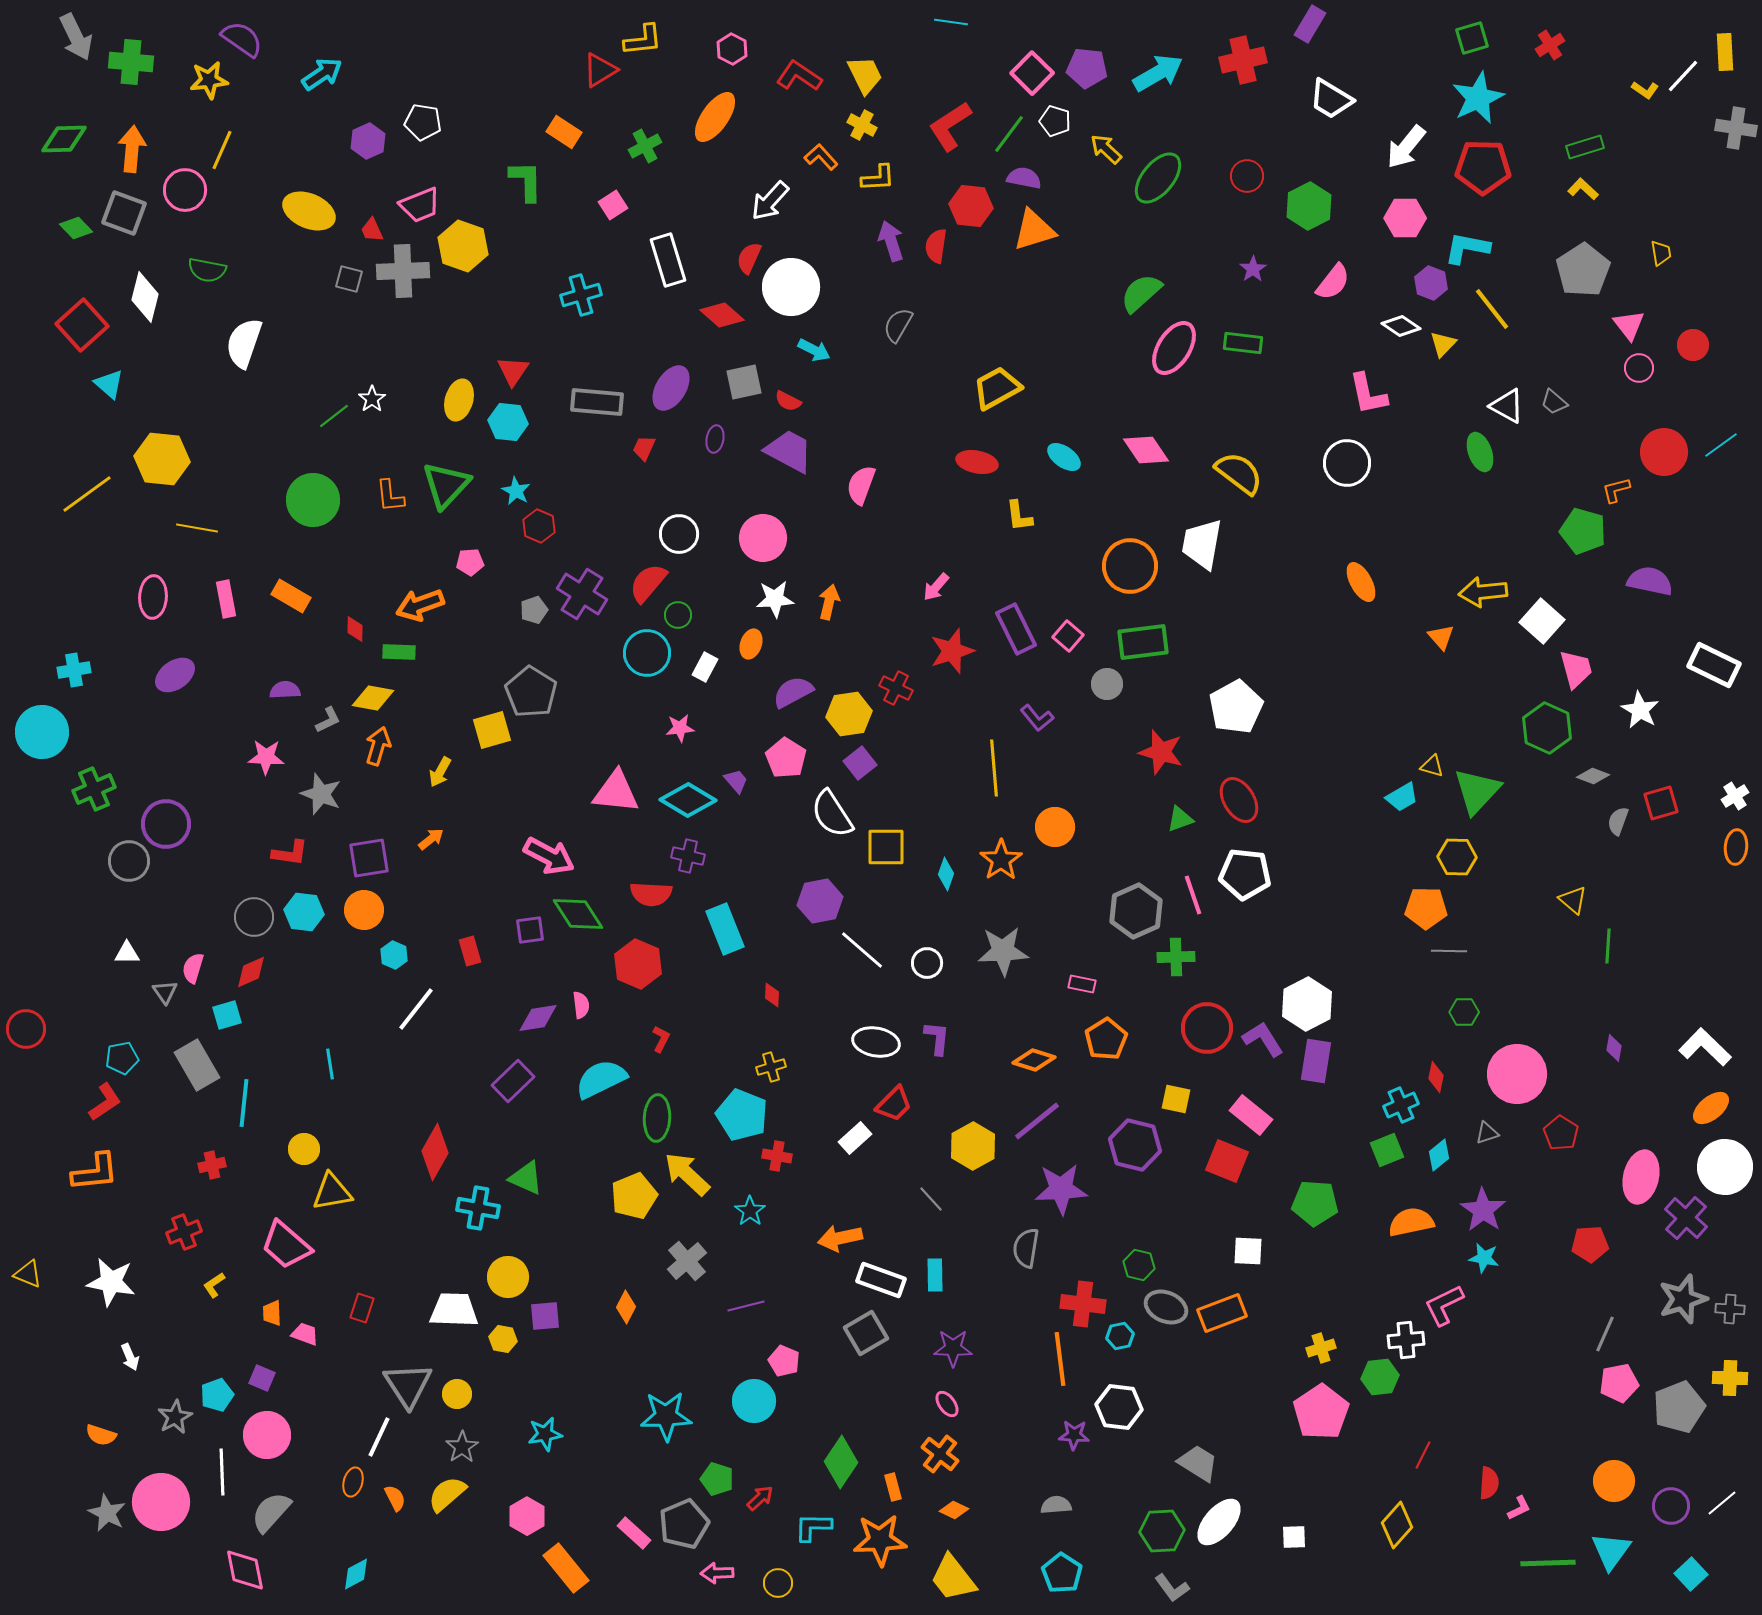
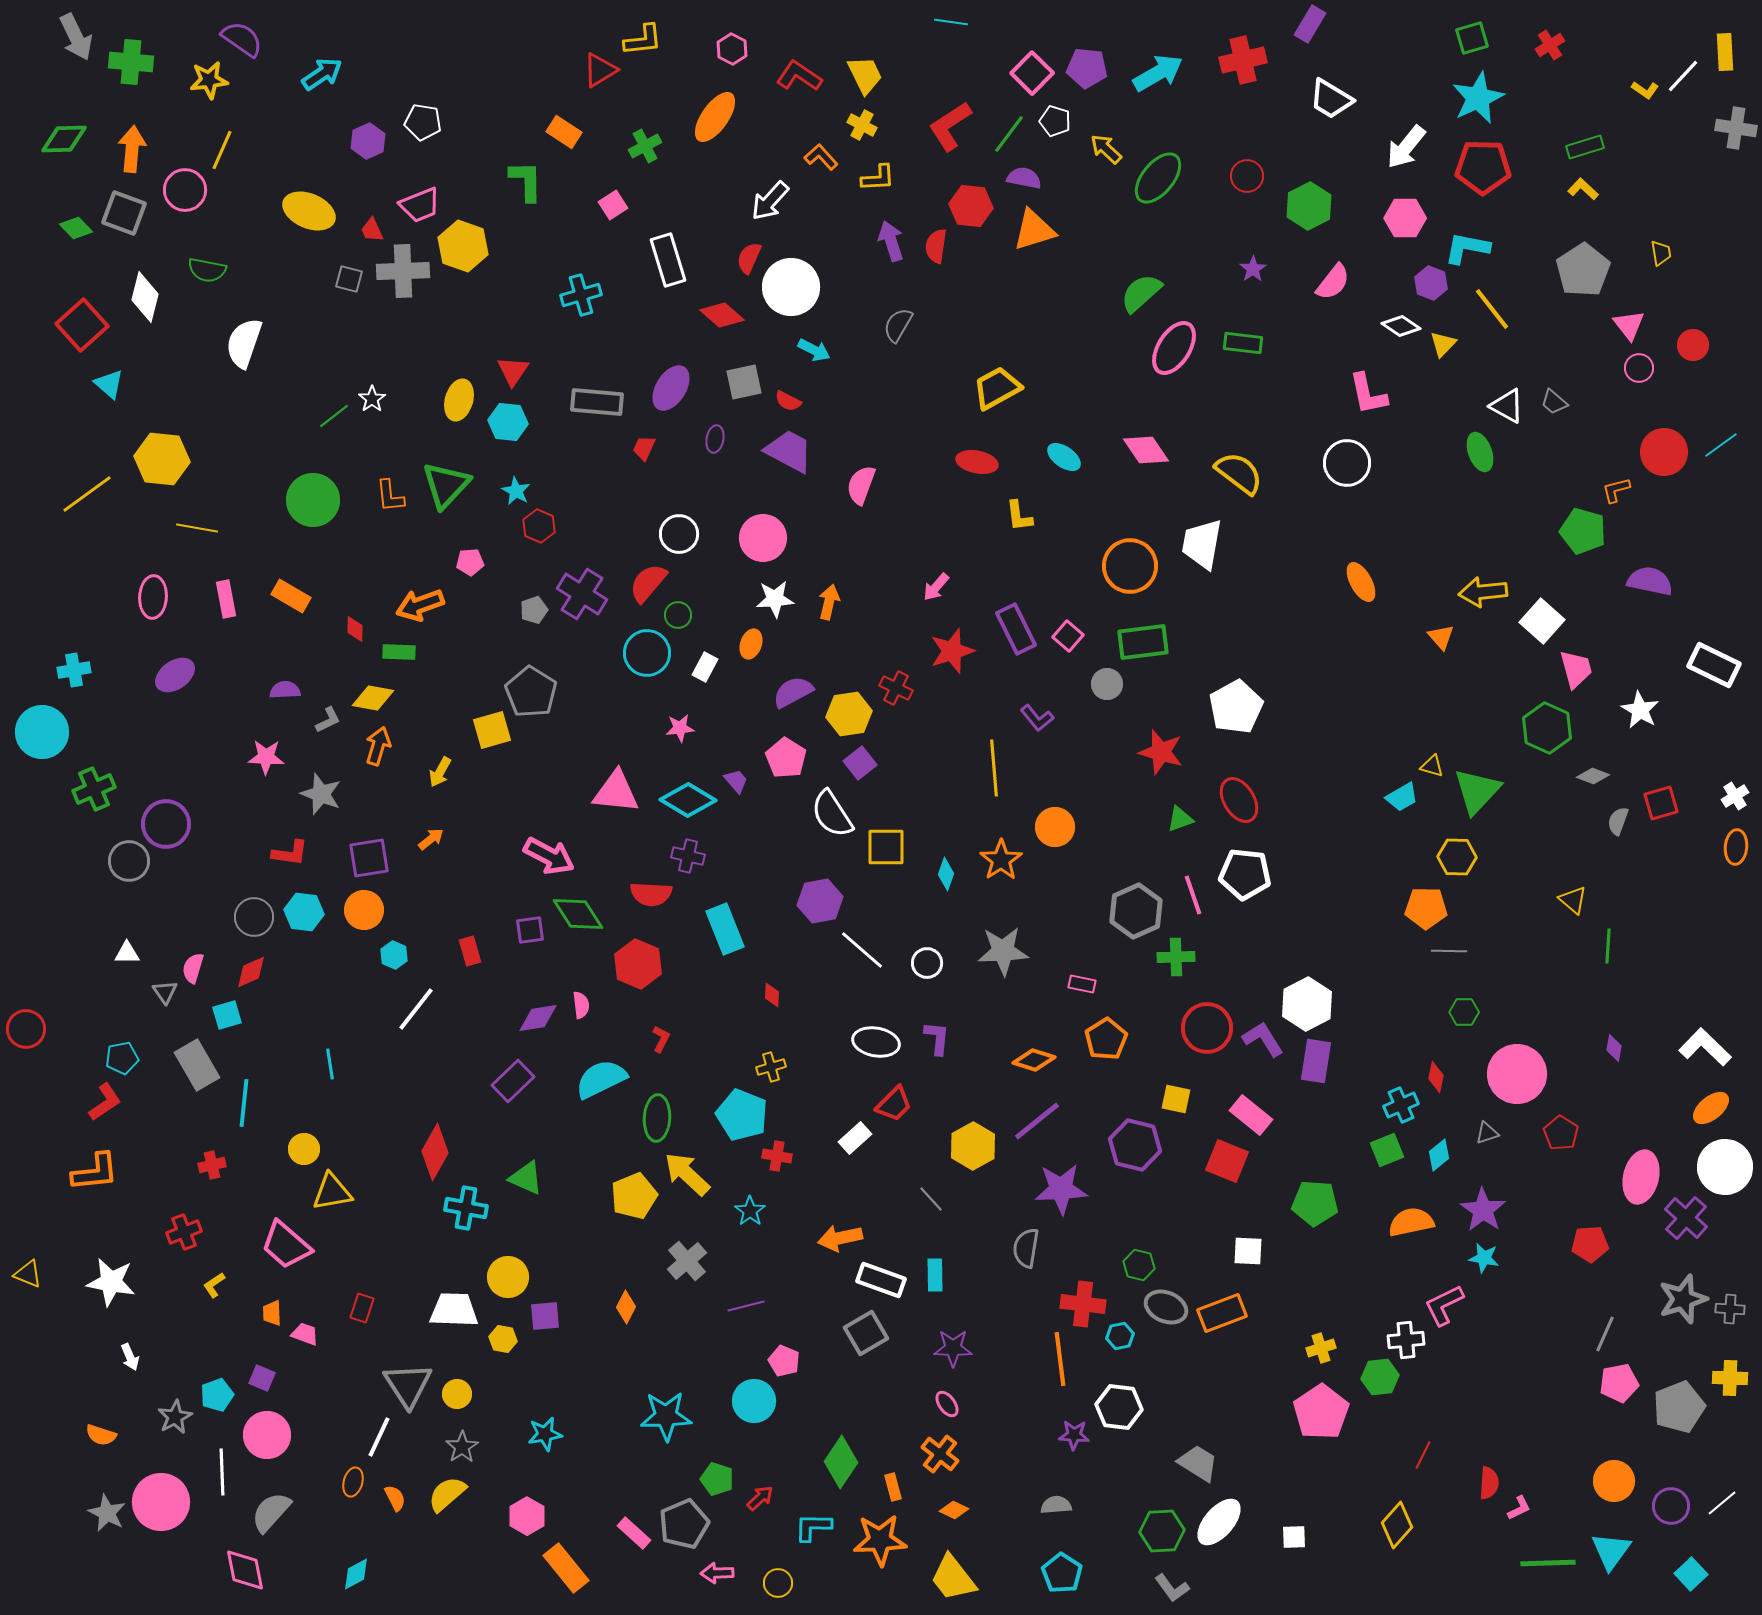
cyan cross at (478, 1208): moved 12 px left
